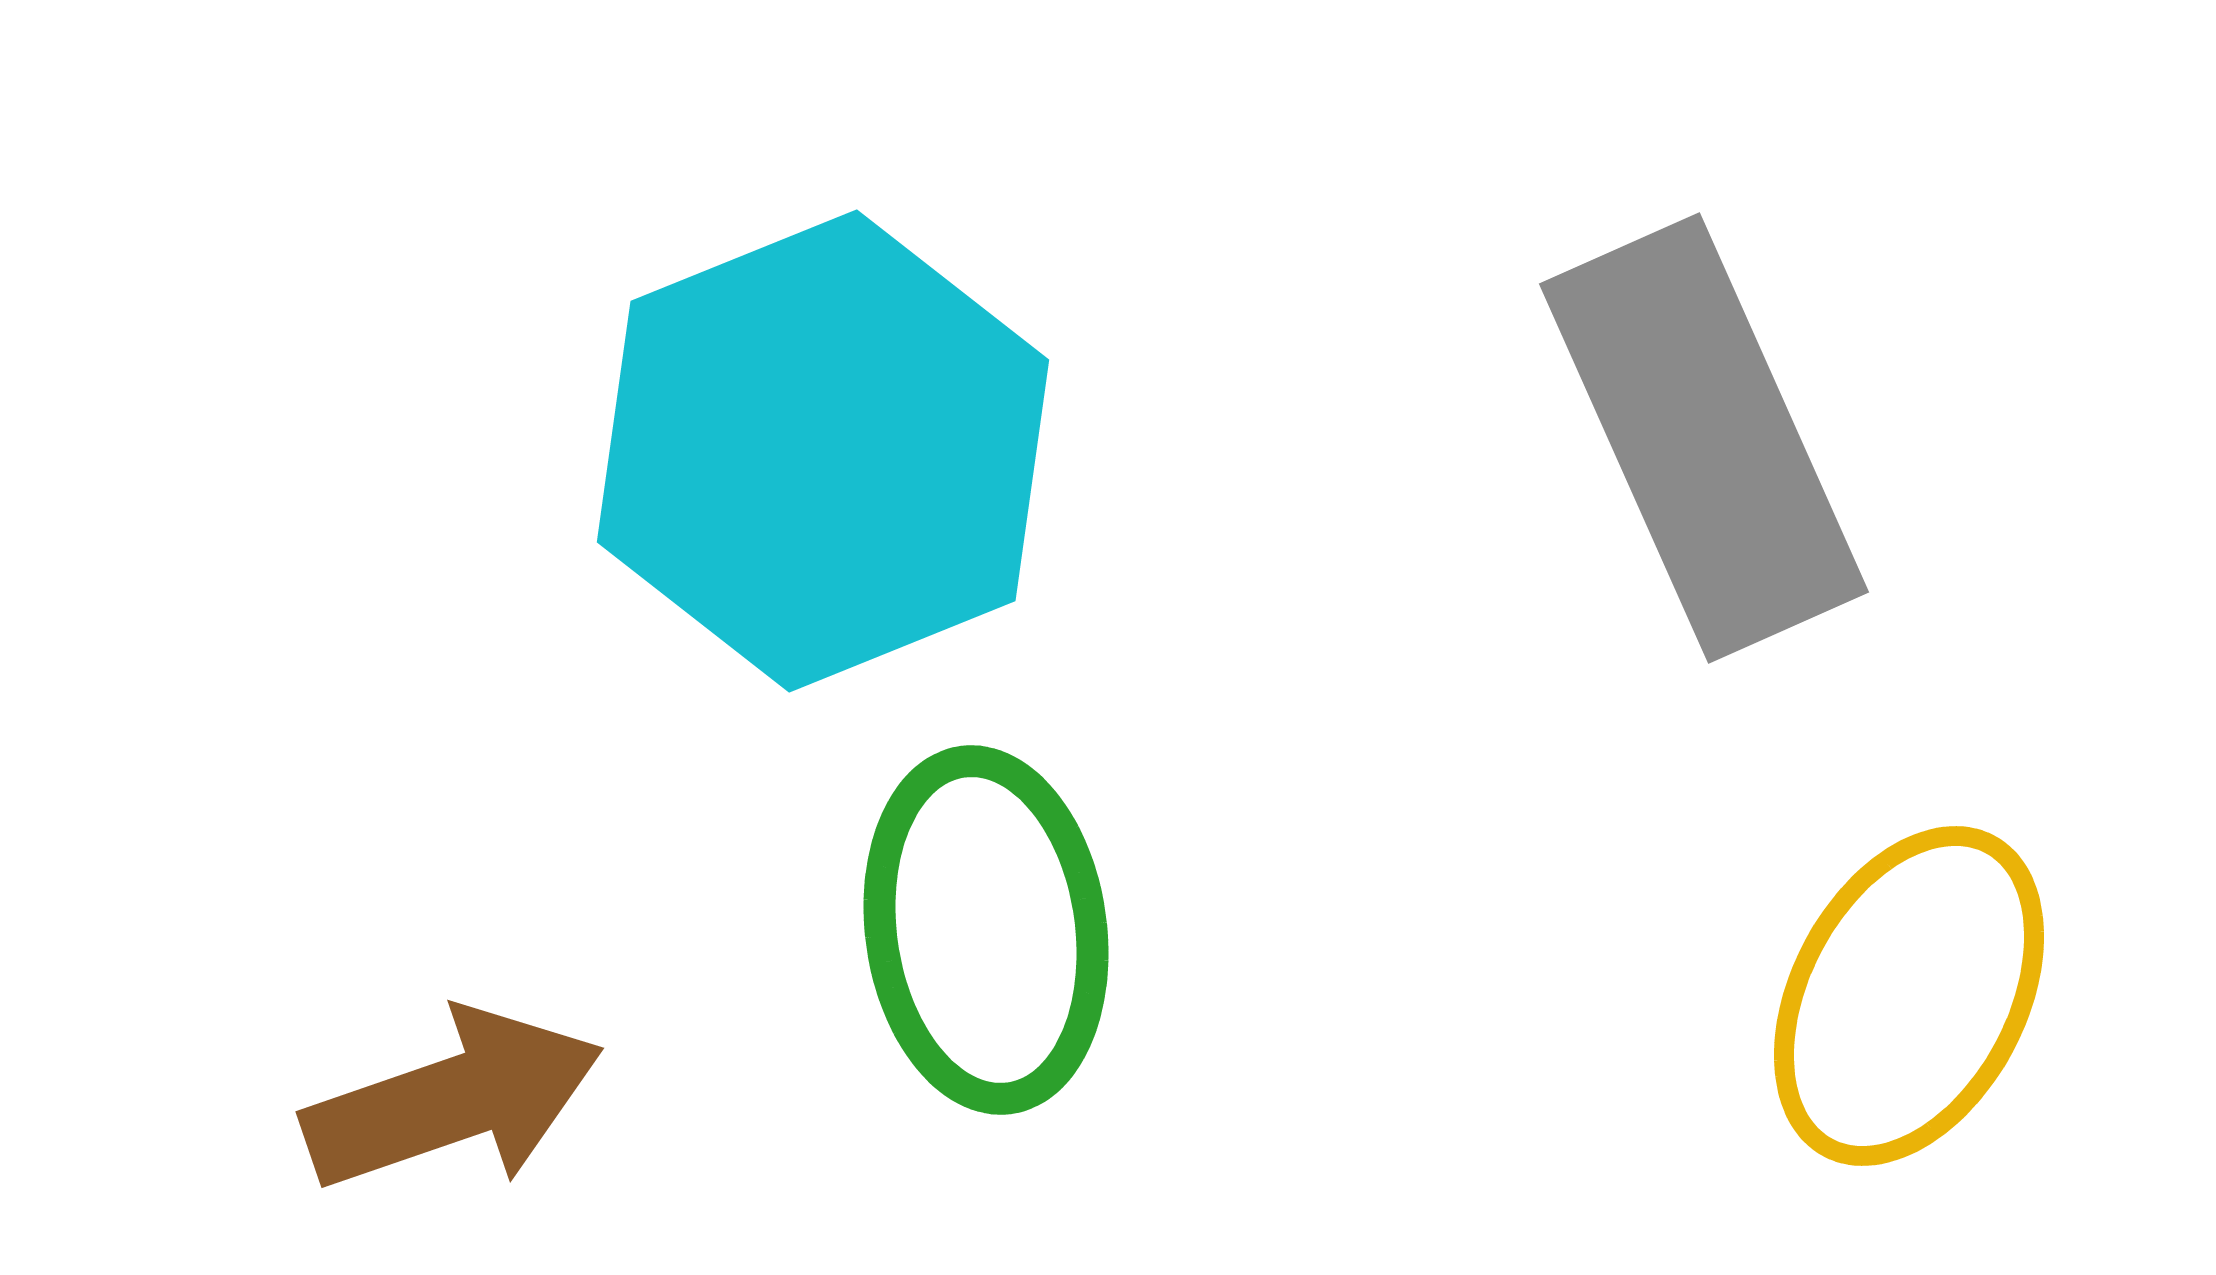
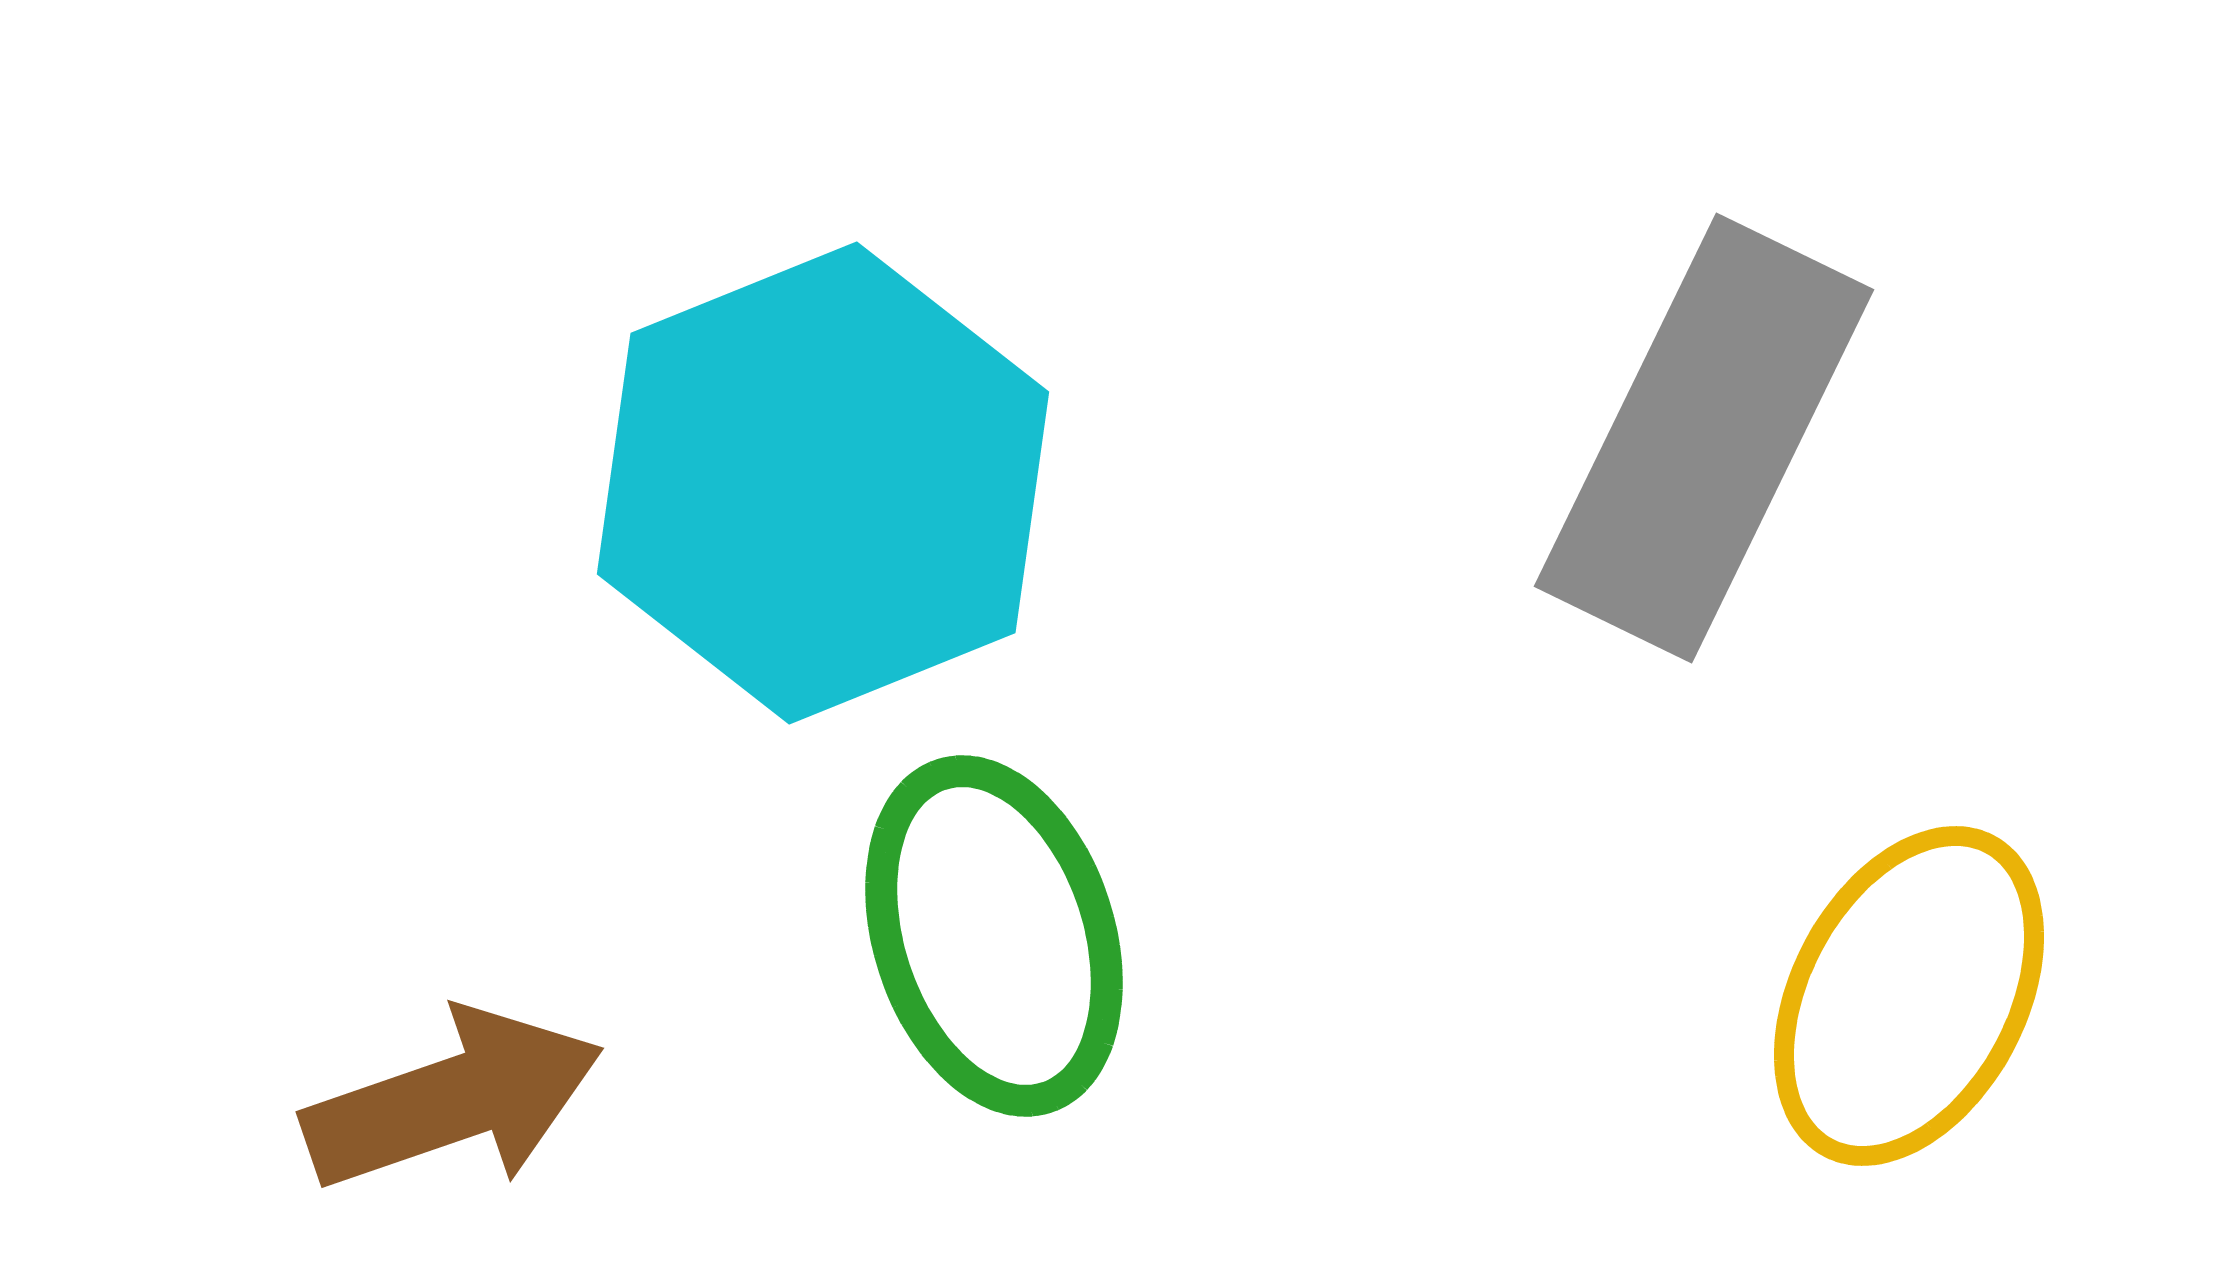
gray rectangle: rotated 50 degrees clockwise
cyan hexagon: moved 32 px down
green ellipse: moved 8 px right, 6 px down; rotated 10 degrees counterclockwise
